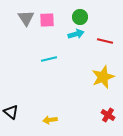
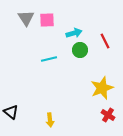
green circle: moved 33 px down
cyan arrow: moved 2 px left, 1 px up
red line: rotated 49 degrees clockwise
yellow star: moved 1 px left, 11 px down
yellow arrow: rotated 88 degrees counterclockwise
